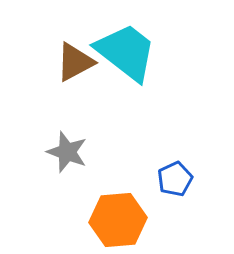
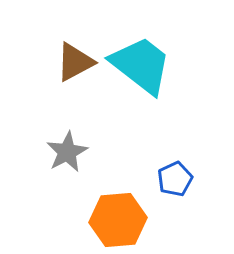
cyan trapezoid: moved 15 px right, 13 px down
gray star: rotated 24 degrees clockwise
